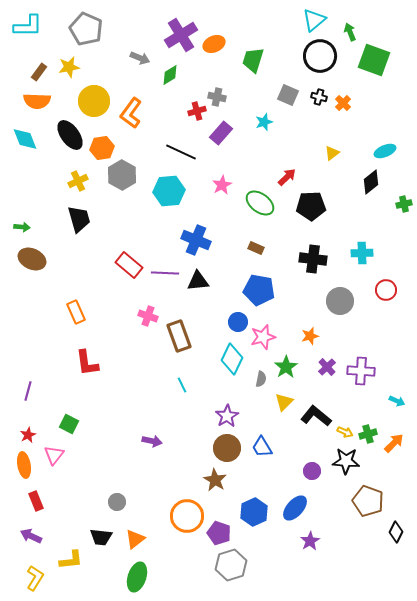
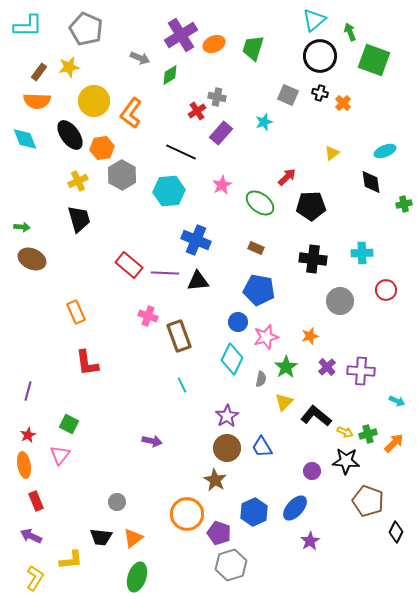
green trapezoid at (253, 60): moved 12 px up
black cross at (319, 97): moved 1 px right, 4 px up
red cross at (197, 111): rotated 18 degrees counterclockwise
black diamond at (371, 182): rotated 60 degrees counterclockwise
pink star at (263, 337): moved 3 px right
pink triangle at (54, 455): moved 6 px right
orange circle at (187, 516): moved 2 px up
orange triangle at (135, 539): moved 2 px left, 1 px up
